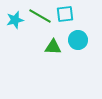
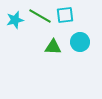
cyan square: moved 1 px down
cyan circle: moved 2 px right, 2 px down
